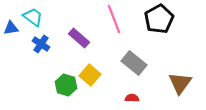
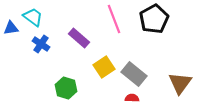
black pentagon: moved 5 px left
gray rectangle: moved 11 px down
yellow square: moved 14 px right, 8 px up; rotated 15 degrees clockwise
green hexagon: moved 3 px down
